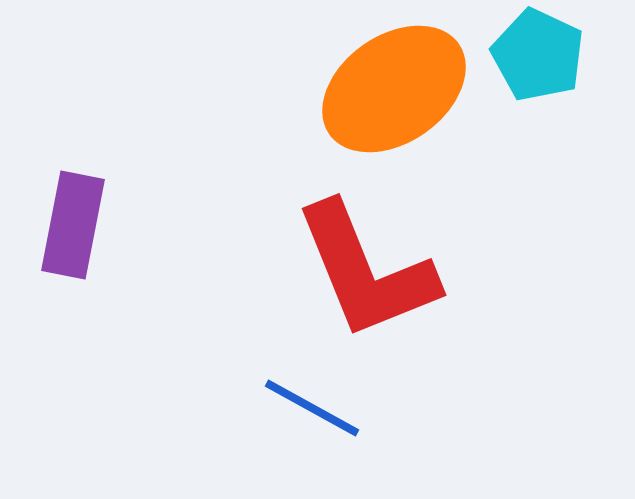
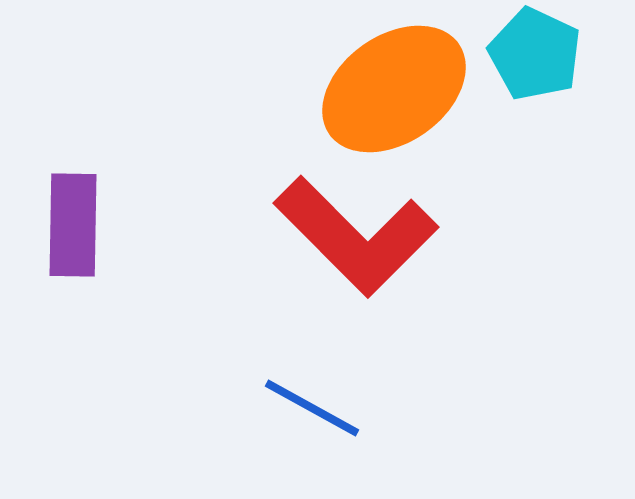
cyan pentagon: moved 3 px left, 1 px up
purple rectangle: rotated 10 degrees counterclockwise
red L-shape: moved 10 px left, 35 px up; rotated 23 degrees counterclockwise
